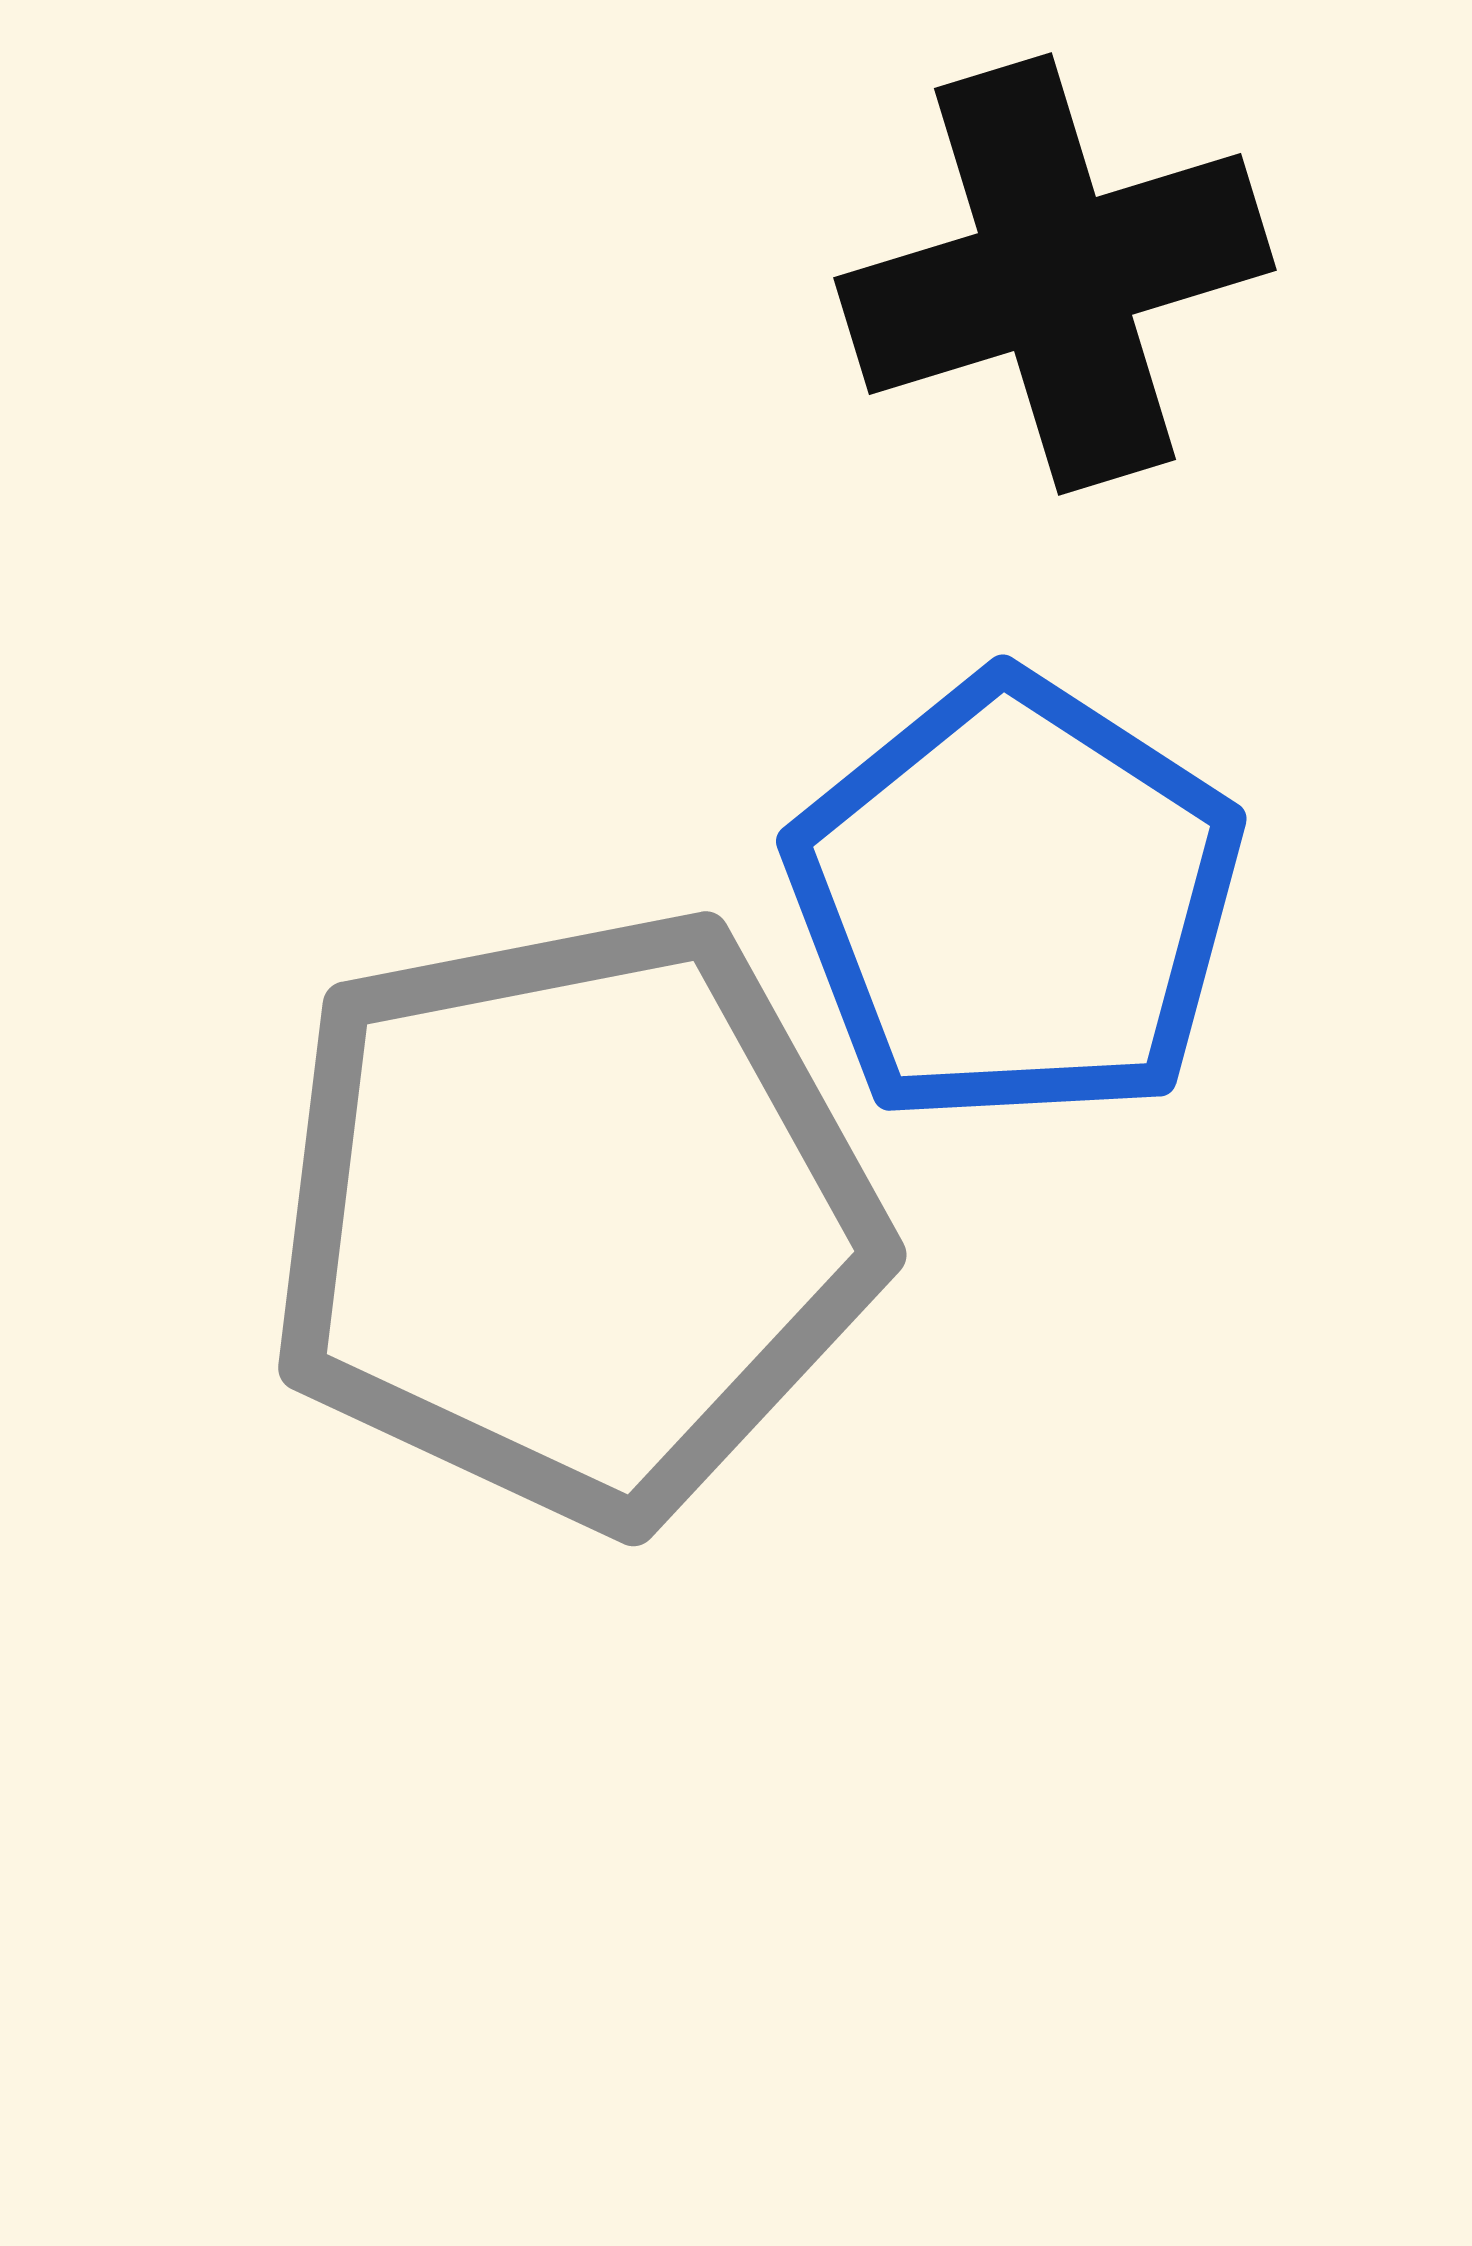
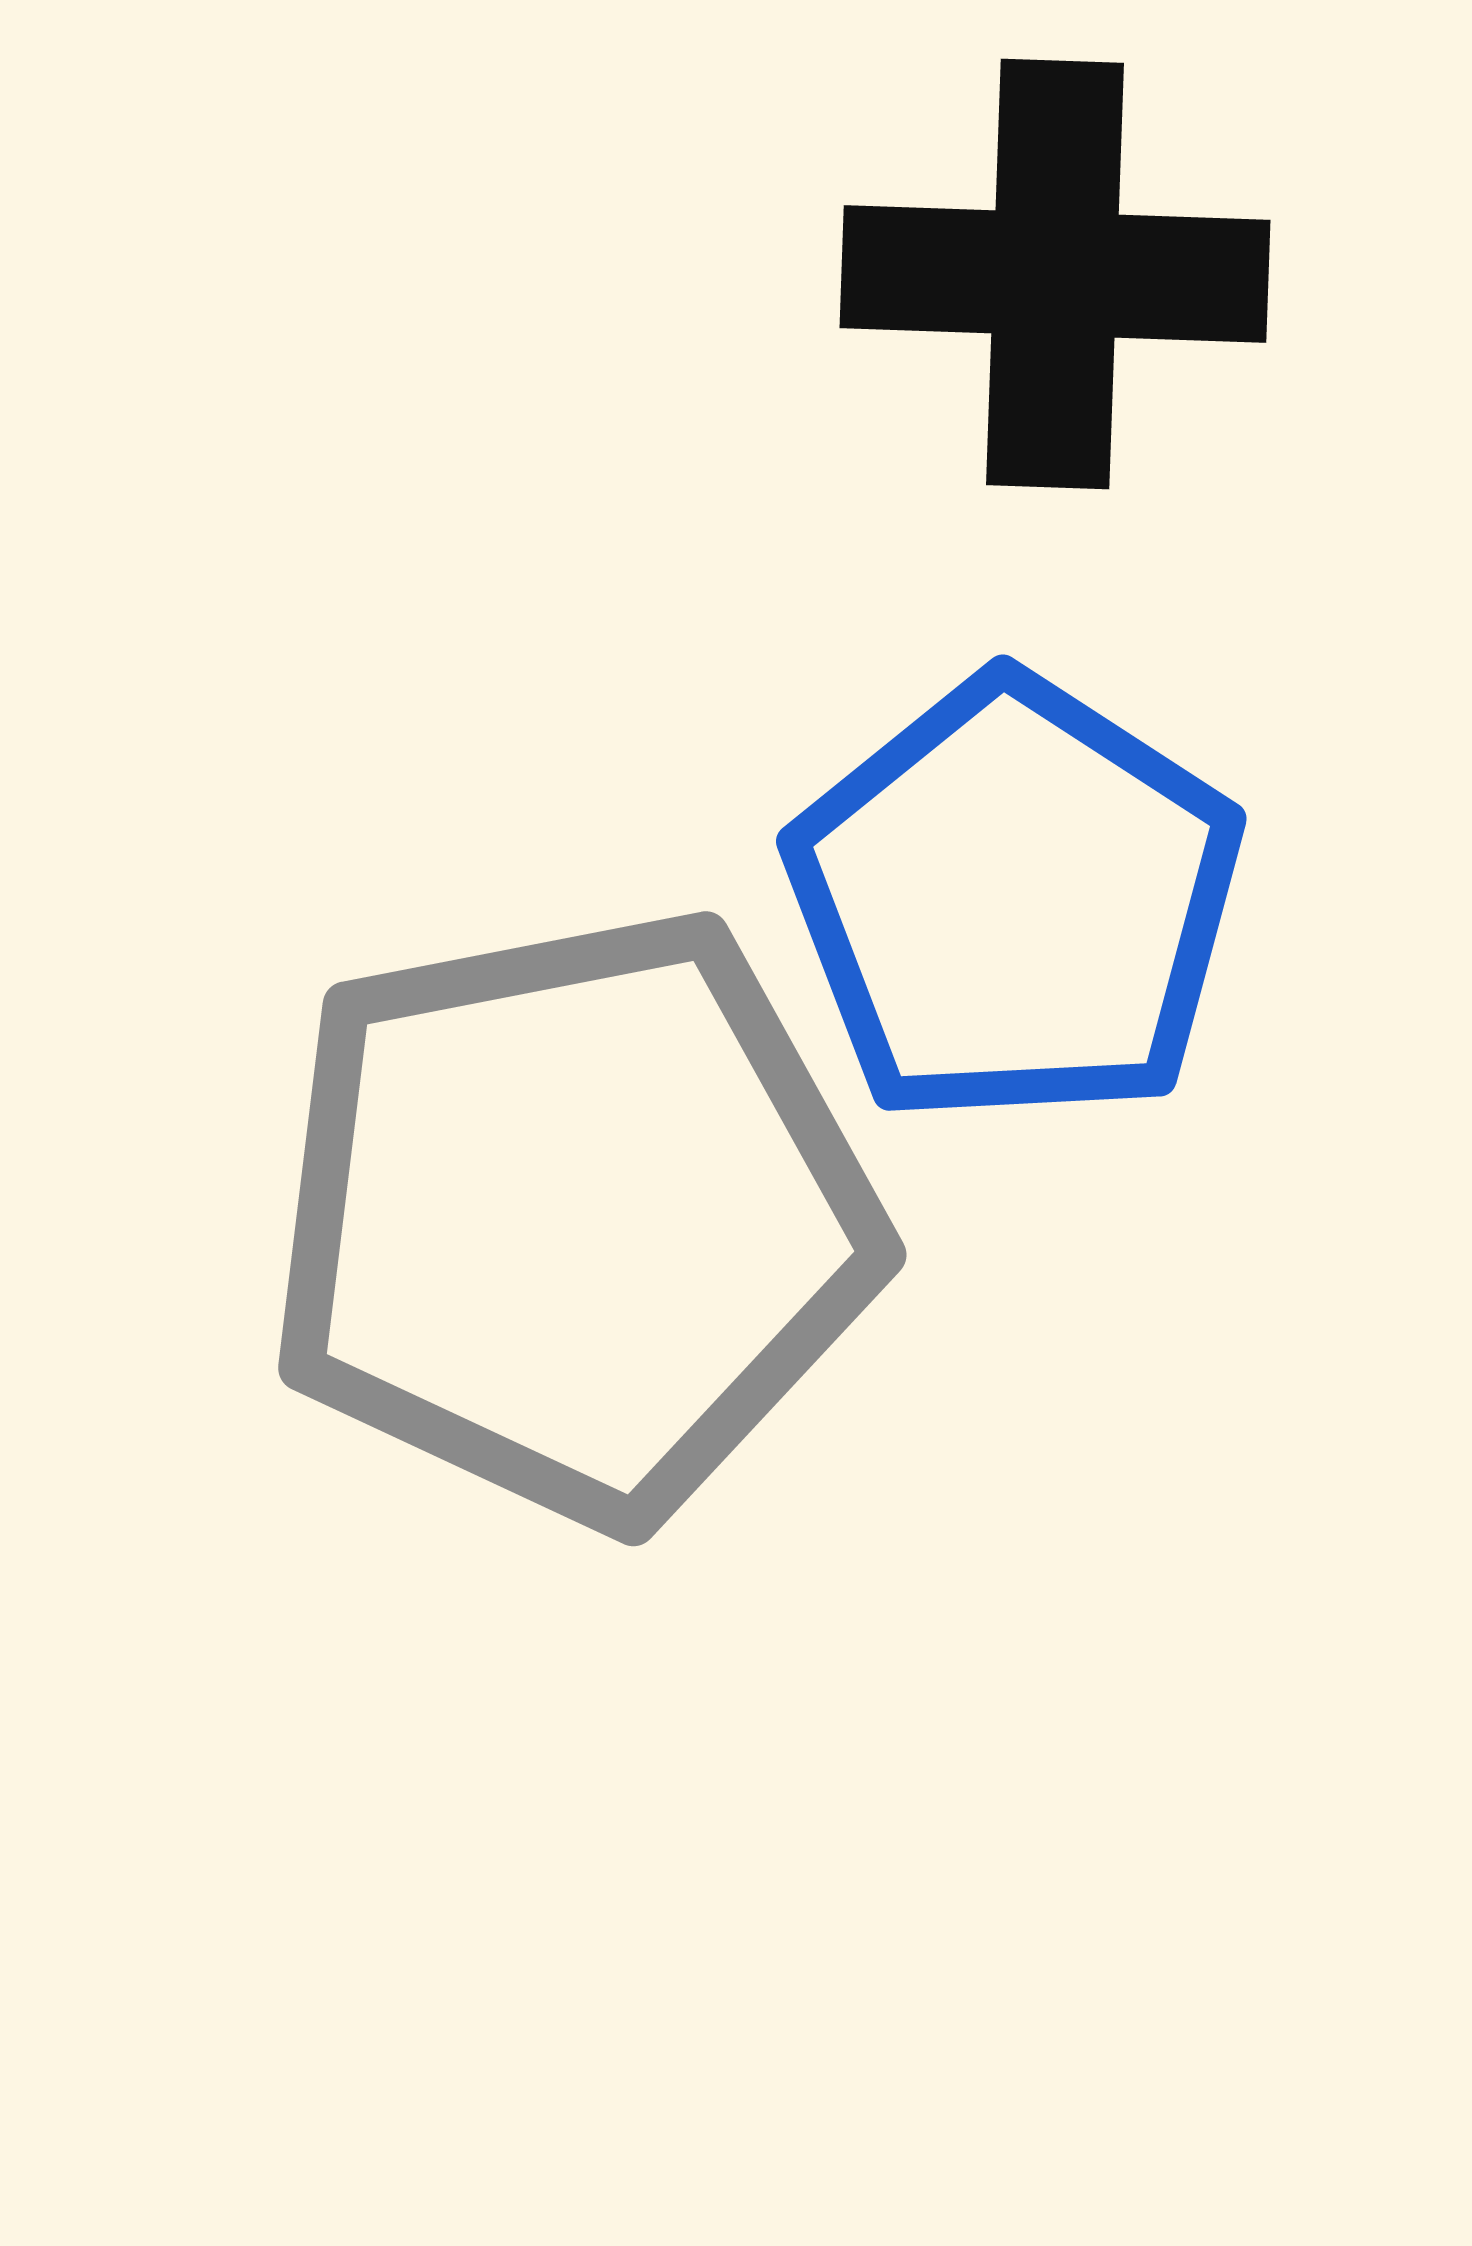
black cross: rotated 19 degrees clockwise
